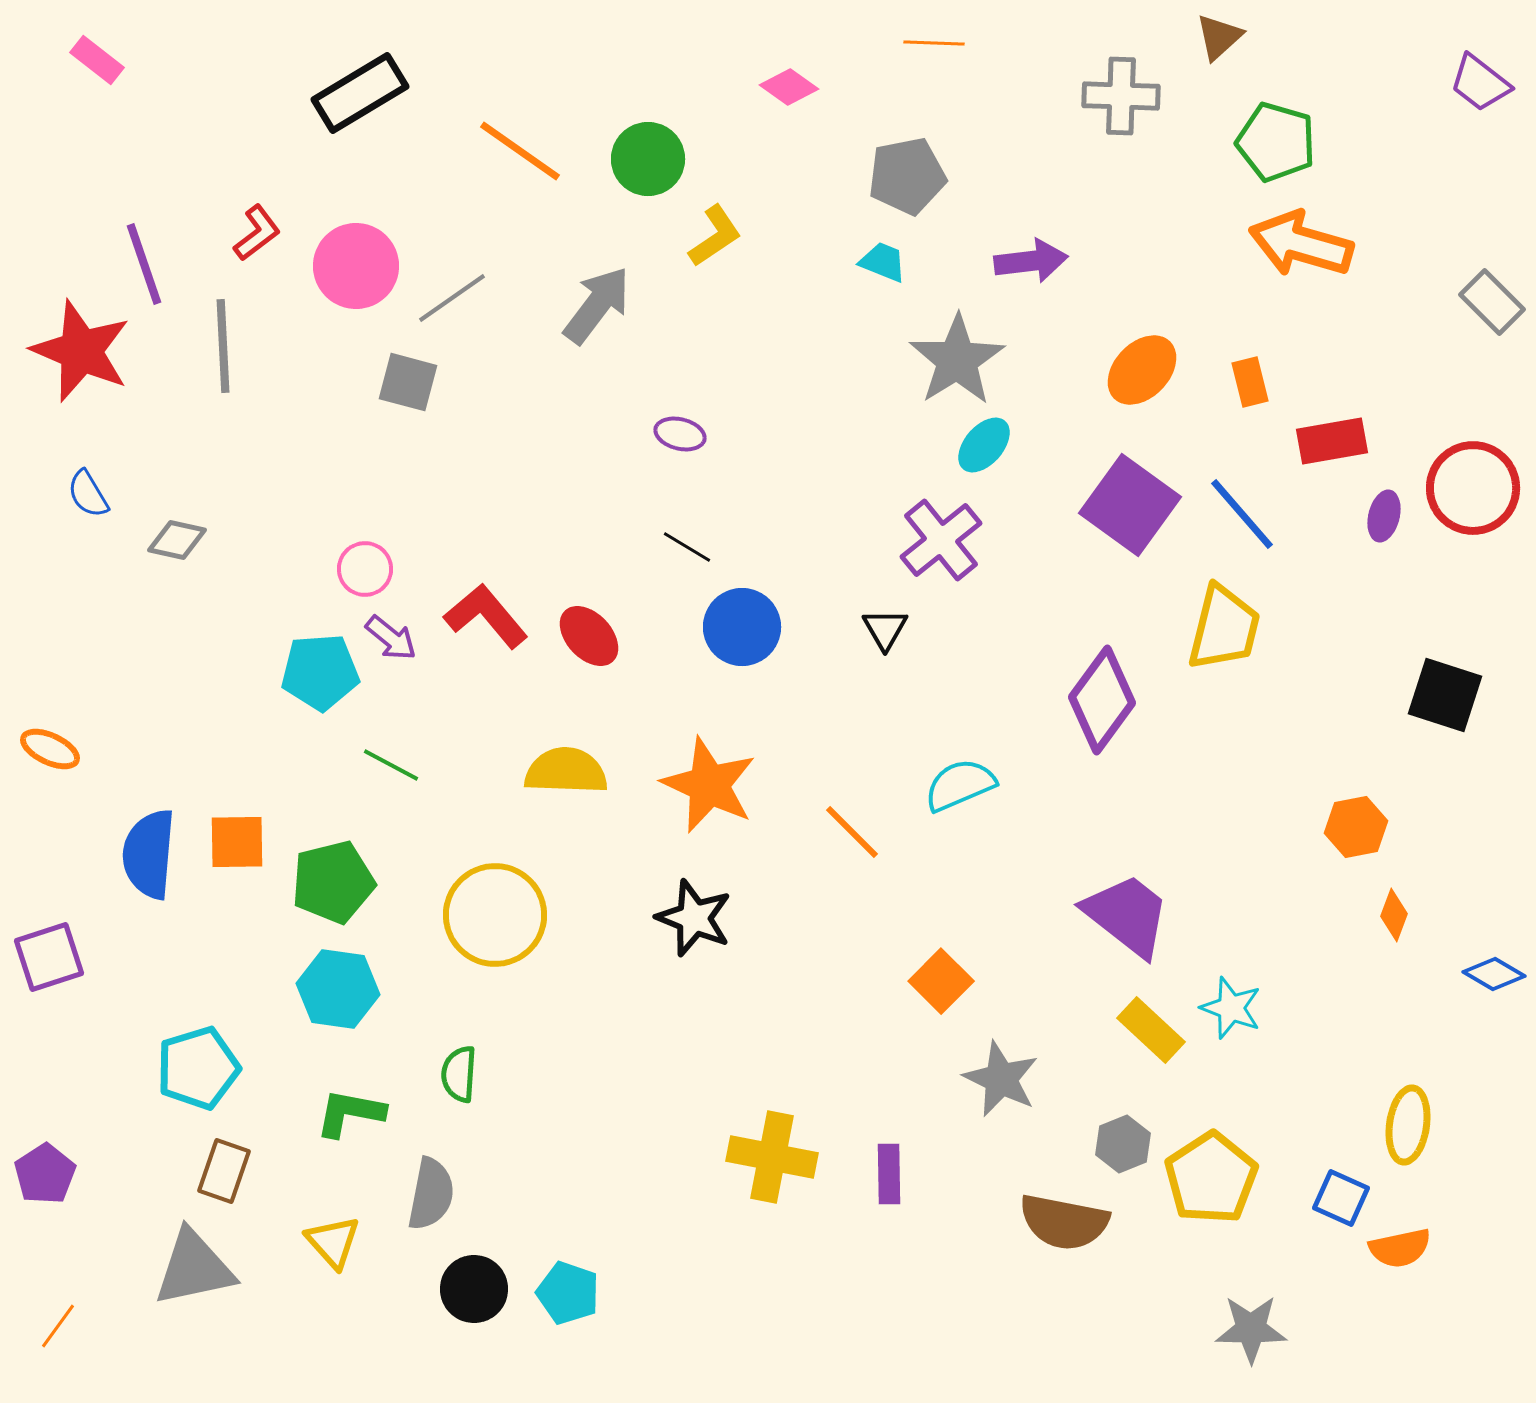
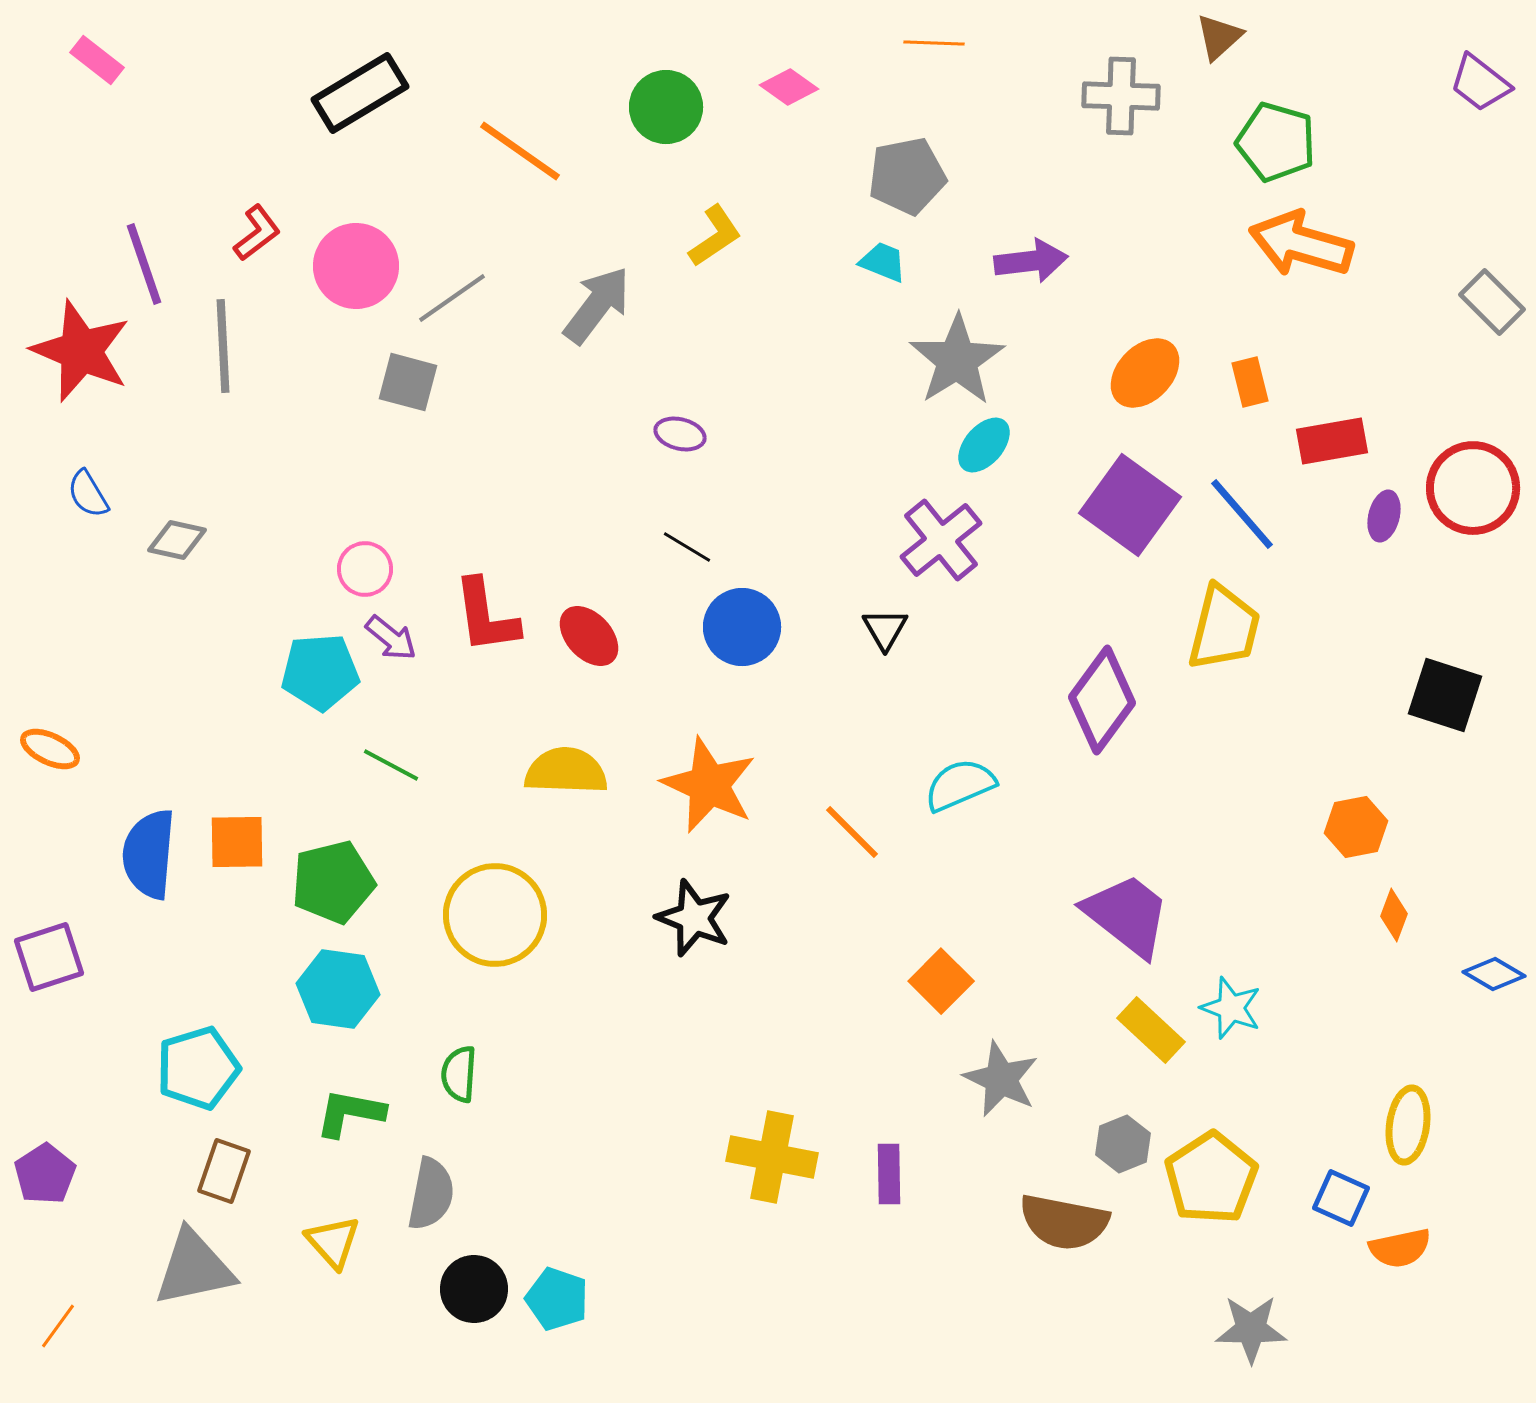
green circle at (648, 159): moved 18 px right, 52 px up
orange ellipse at (1142, 370): moved 3 px right, 3 px down
red L-shape at (486, 616): rotated 148 degrees counterclockwise
cyan pentagon at (568, 1293): moved 11 px left, 6 px down
